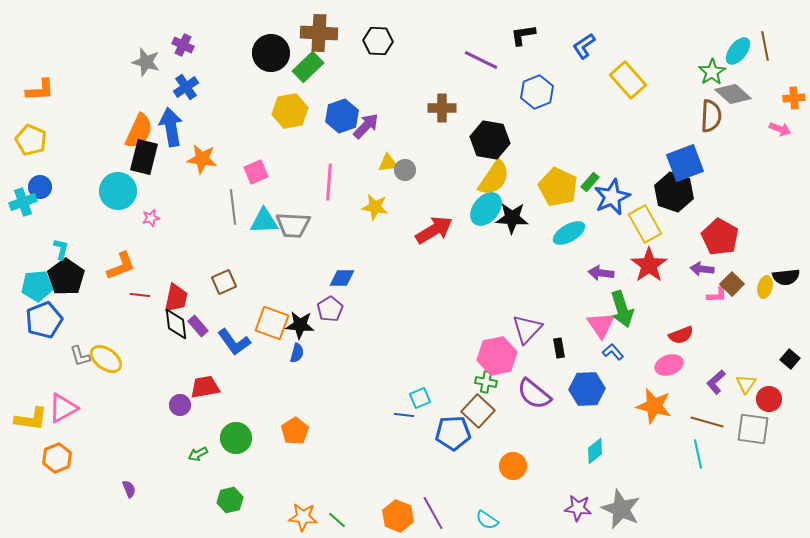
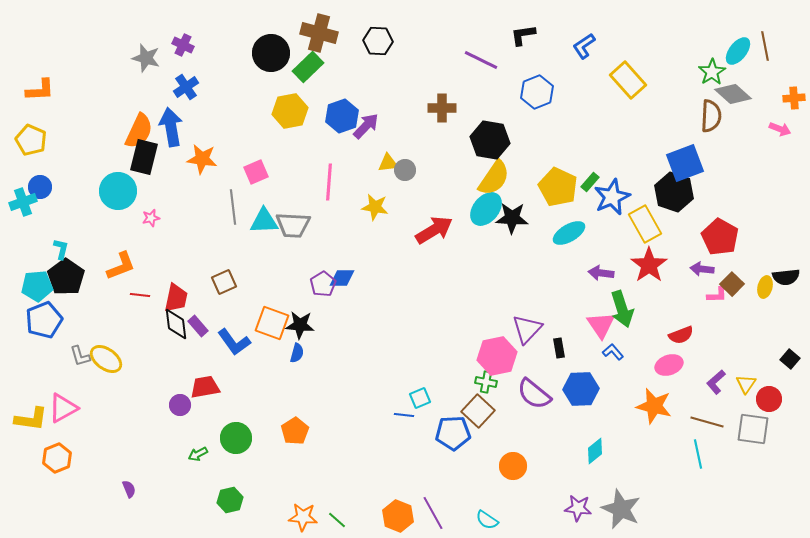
brown cross at (319, 33): rotated 12 degrees clockwise
gray star at (146, 62): moved 4 px up
purple pentagon at (330, 309): moved 7 px left, 25 px up
blue hexagon at (587, 389): moved 6 px left
